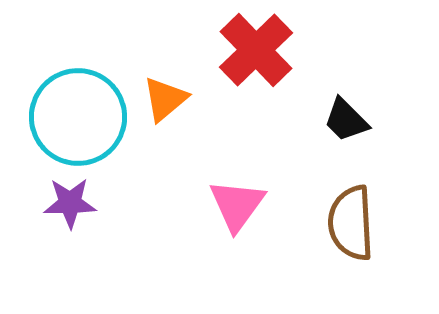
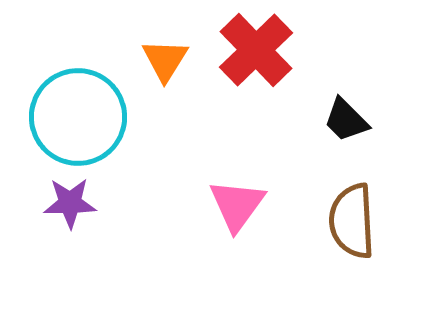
orange triangle: moved 39 px up; rotated 18 degrees counterclockwise
brown semicircle: moved 1 px right, 2 px up
